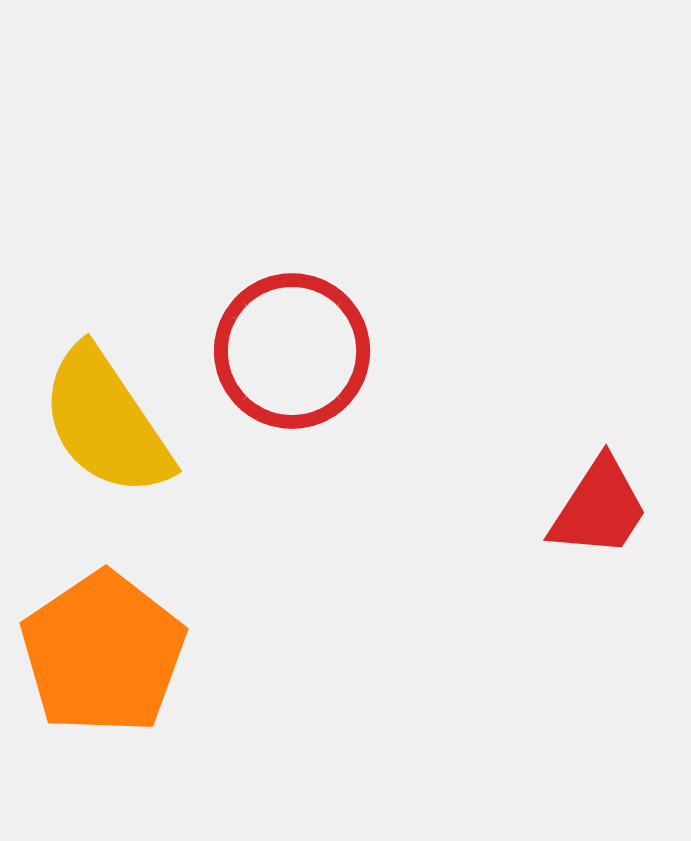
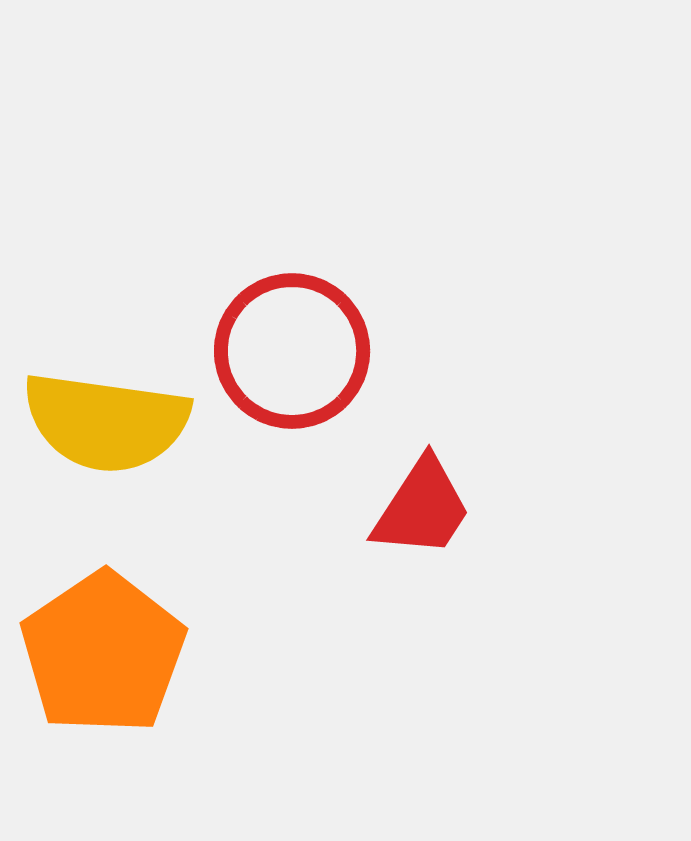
yellow semicircle: rotated 48 degrees counterclockwise
red trapezoid: moved 177 px left
